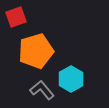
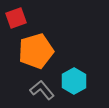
red square: moved 1 px down
cyan hexagon: moved 3 px right, 2 px down
